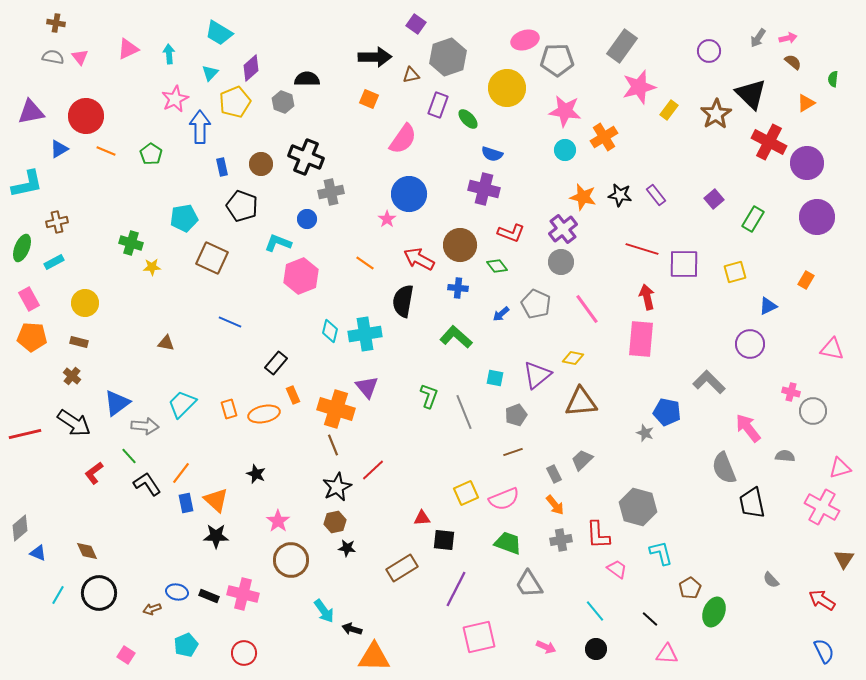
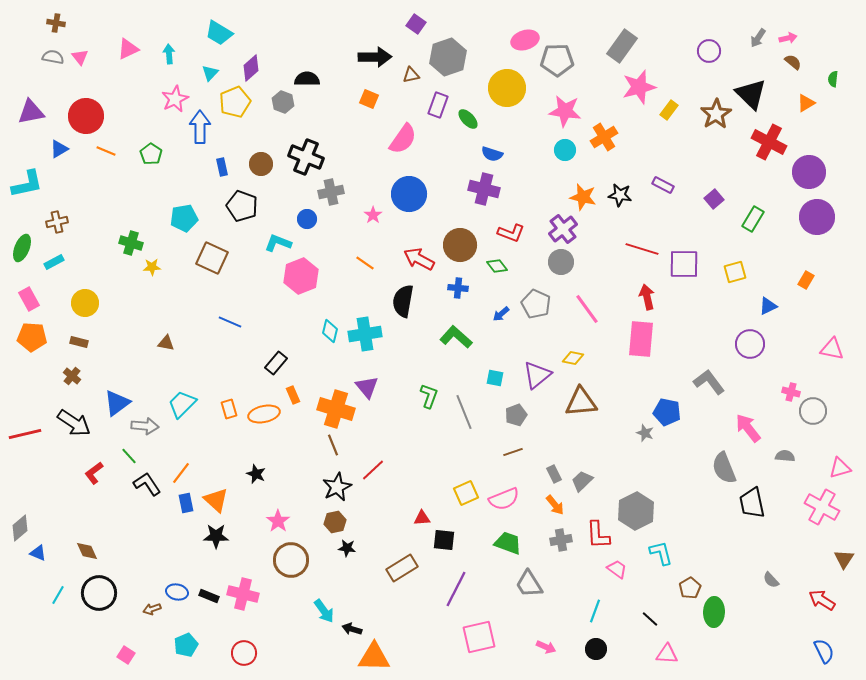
purple circle at (807, 163): moved 2 px right, 9 px down
purple rectangle at (656, 195): moved 7 px right, 10 px up; rotated 25 degrees counterclockwise
pink star at (387, 219): moved 14 px left, 4 px up
gray L-shape at (709, 382): rotated 8 degrees clockwise
gray trapezoid at (582, 460): moved 21 px down
gray hexagon at (638, 507): moved 2 px left, 4 px down; rotated 18 degrees clockwise
cyan line at (595, 611): rotated 60 degrees clockwise
green ellipse at (714, 612): rotated 20 degrees counterclockwise
